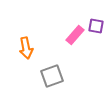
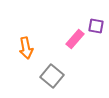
pink rectangle: moved 4 px down
gray square: rotated 30 degrees counterclockwise
